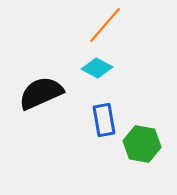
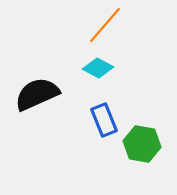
cyan diamond: moved 1 px right
black semicircle: moved 4 px left, 1 px down
blue rectangle: rotated 12 degrees counterclockwise
